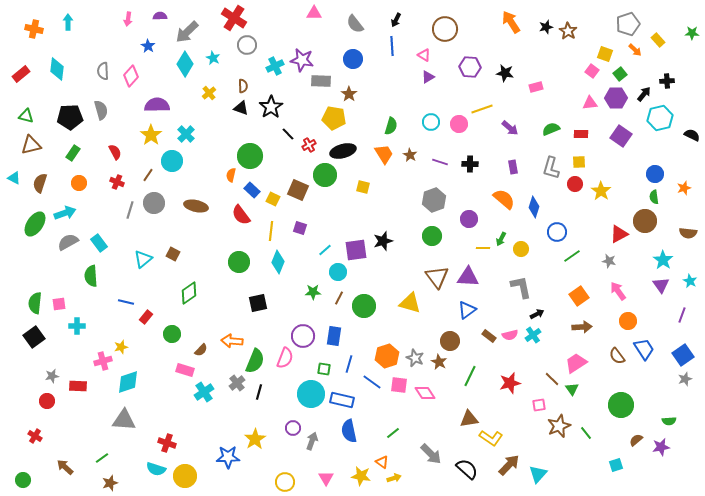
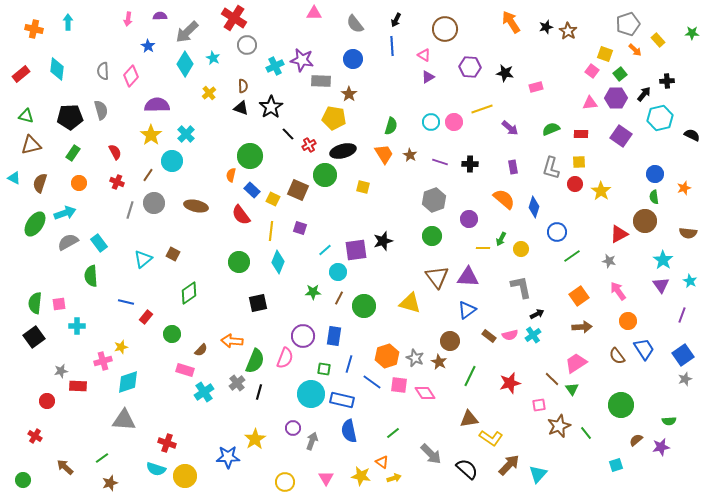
pink circle at (459, 124): moved 5 px left, 2 px up
gray star at (52, 376): moved 9 px right, 5 px up
